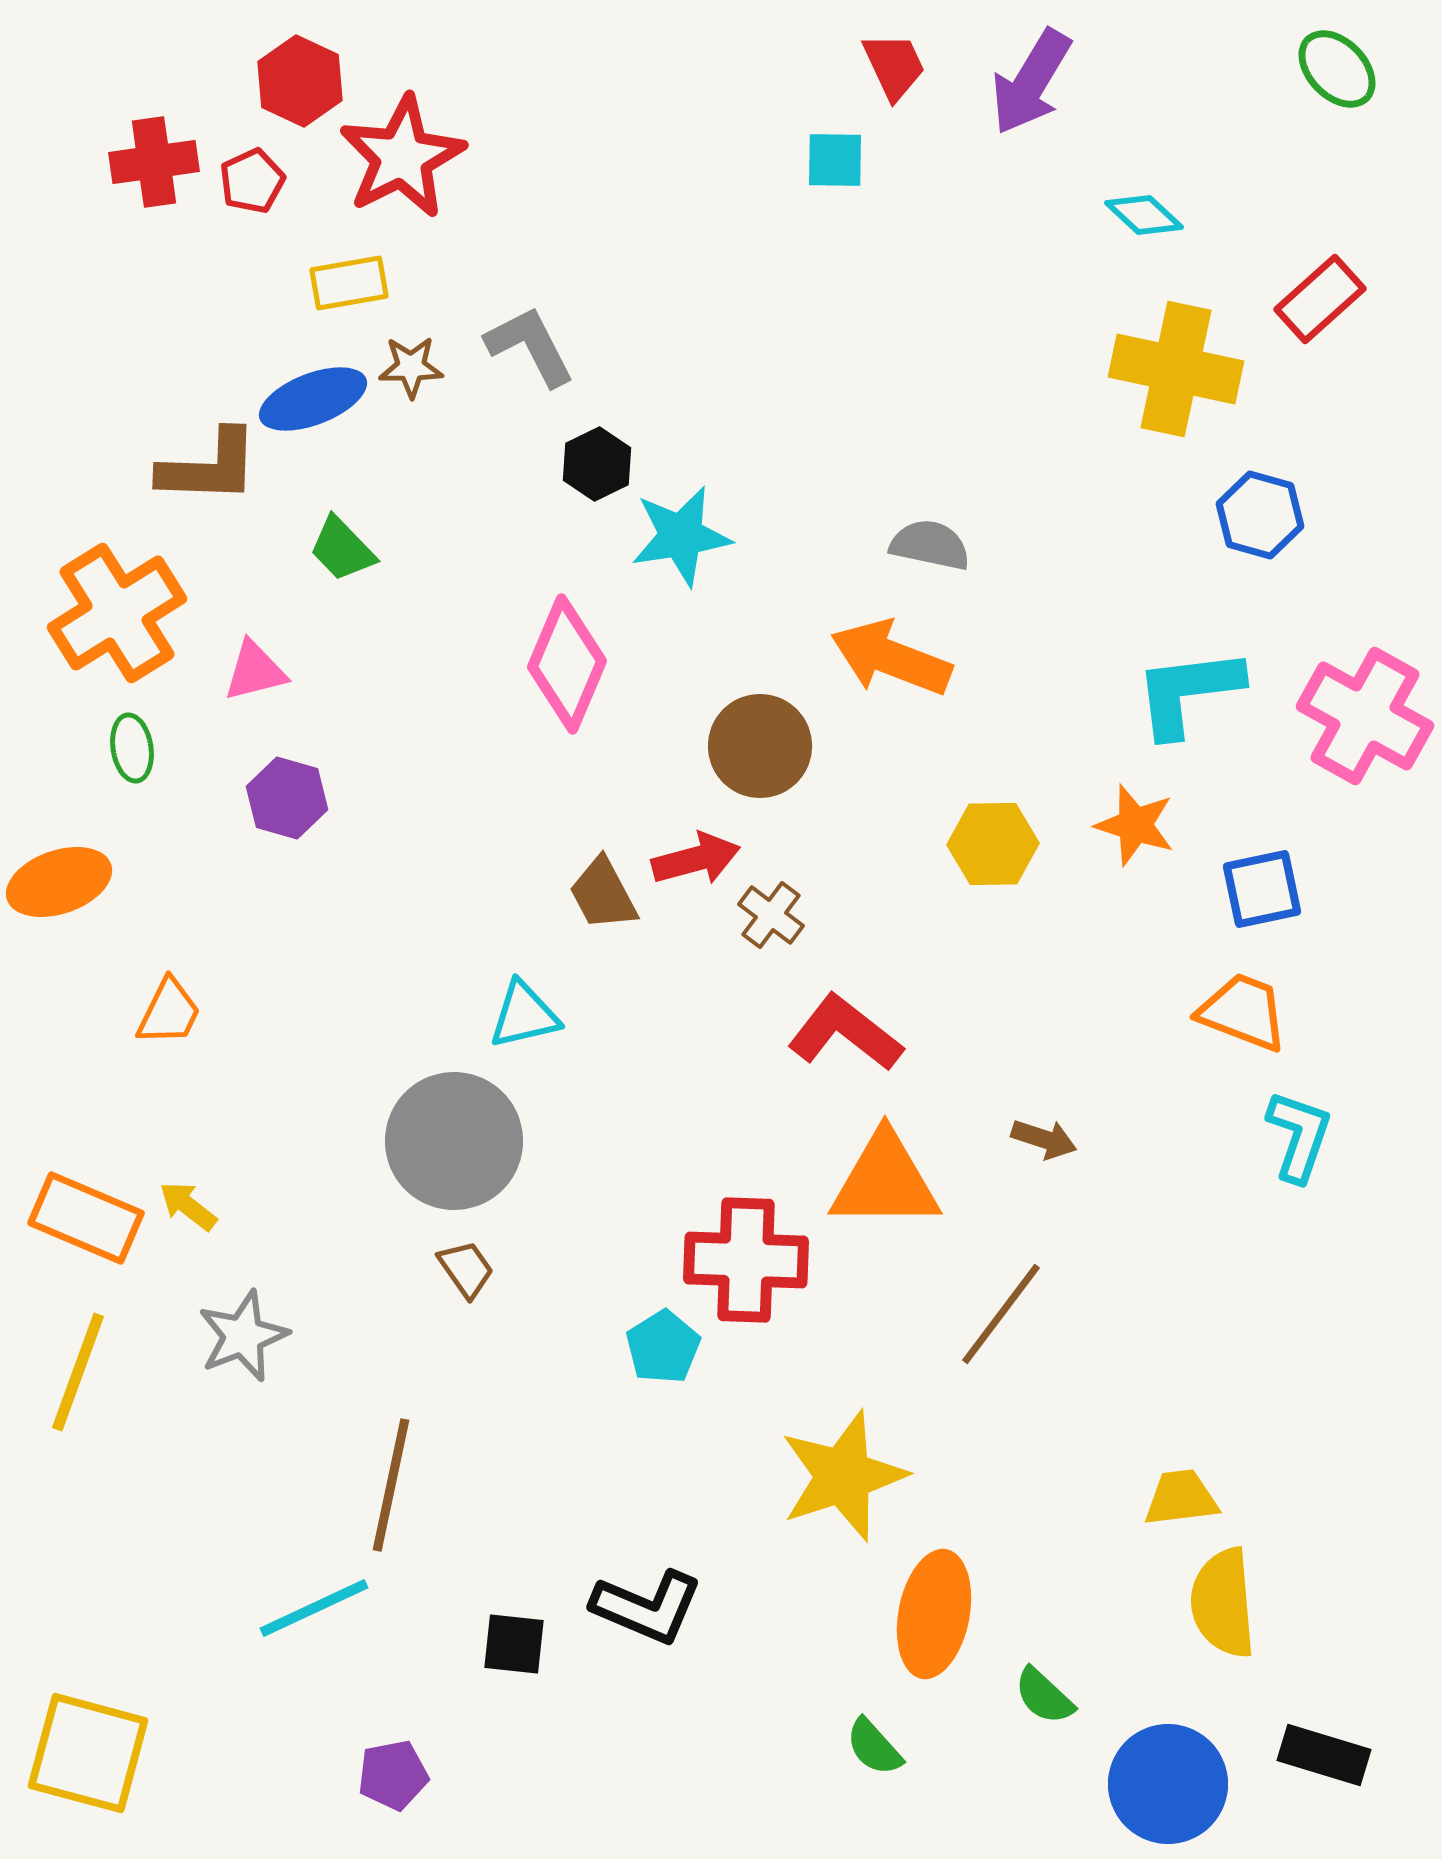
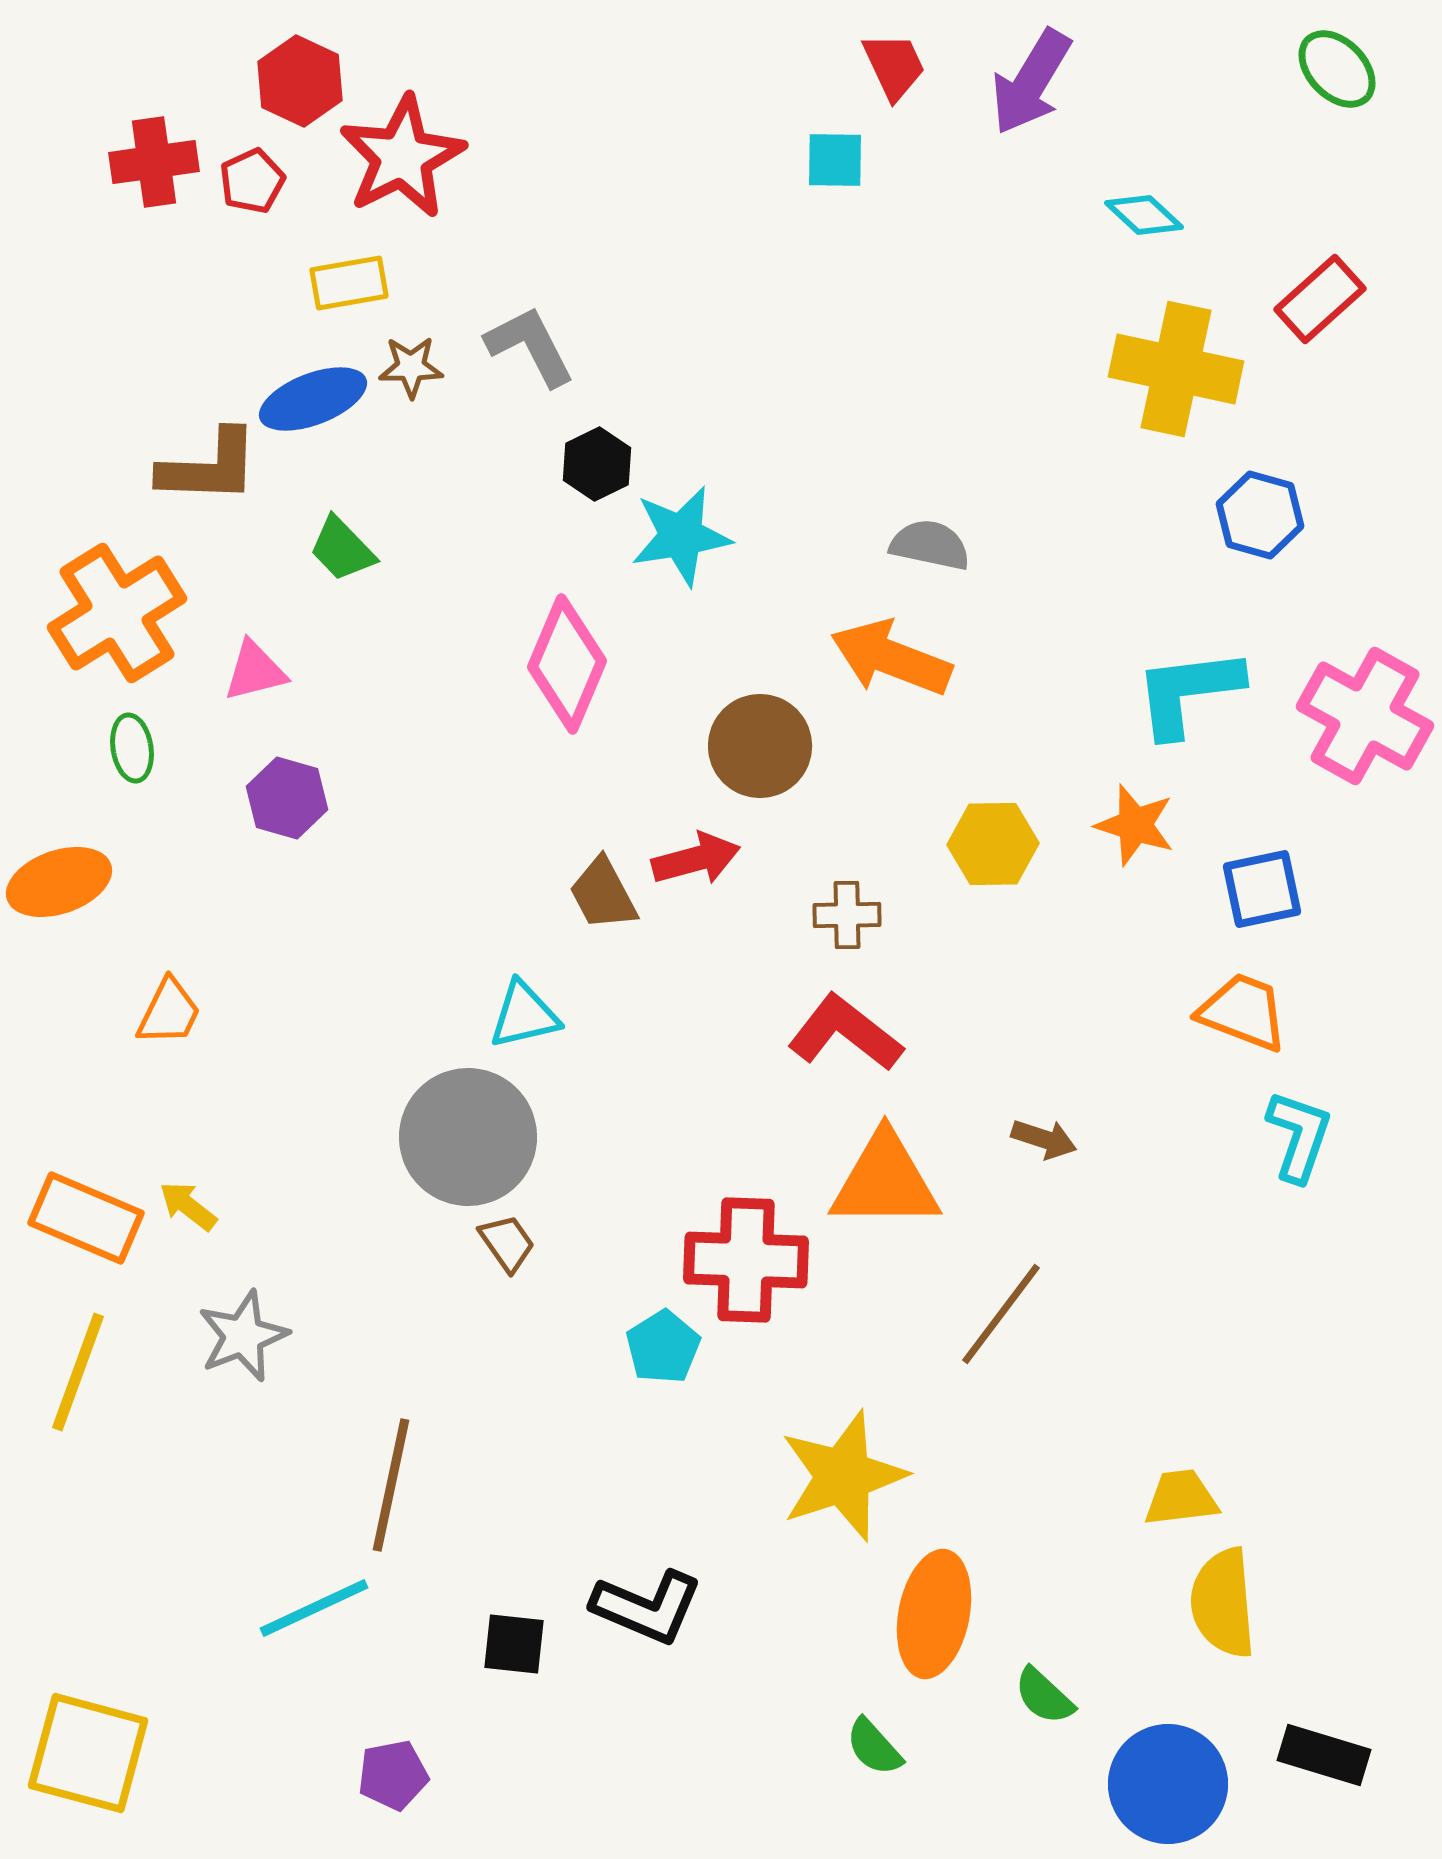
brown cross at (771, 915): moved 76 px right; rotated 38 degrees counterclockwise
gray circle at (454, 1141): moved 14 px right, 4 px up
brown trapezoid at (466, 1269): moved 41 px right, 26 px up
